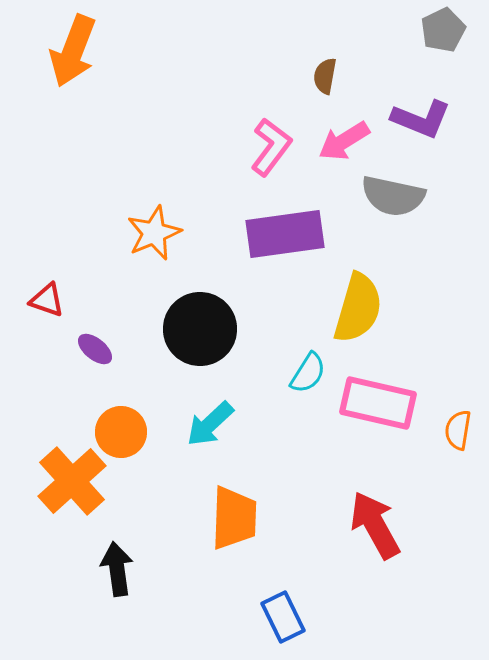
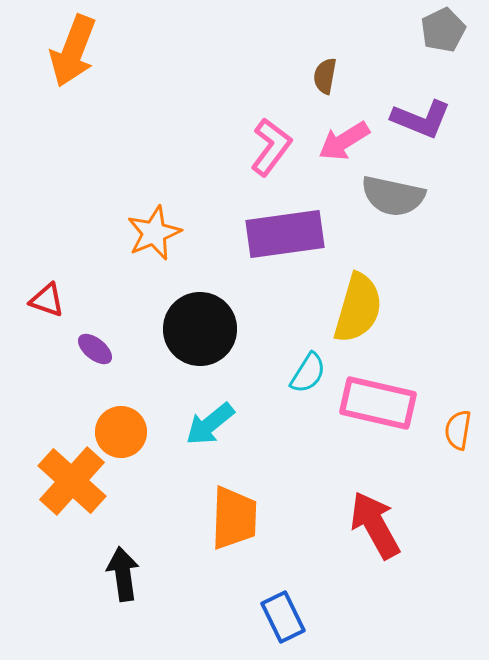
cyan arrow: rotated 4 degrees clockwise
orange cross: rotated 6 degrees counterclockwise
black arrow: moved 6 px right, 5 px down
